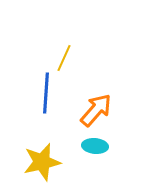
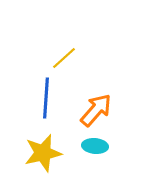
yellow line: rotated 24 degrees clockwise
blue line: moved 5 px down
yellow star: moved 1 px right, 9 px up
